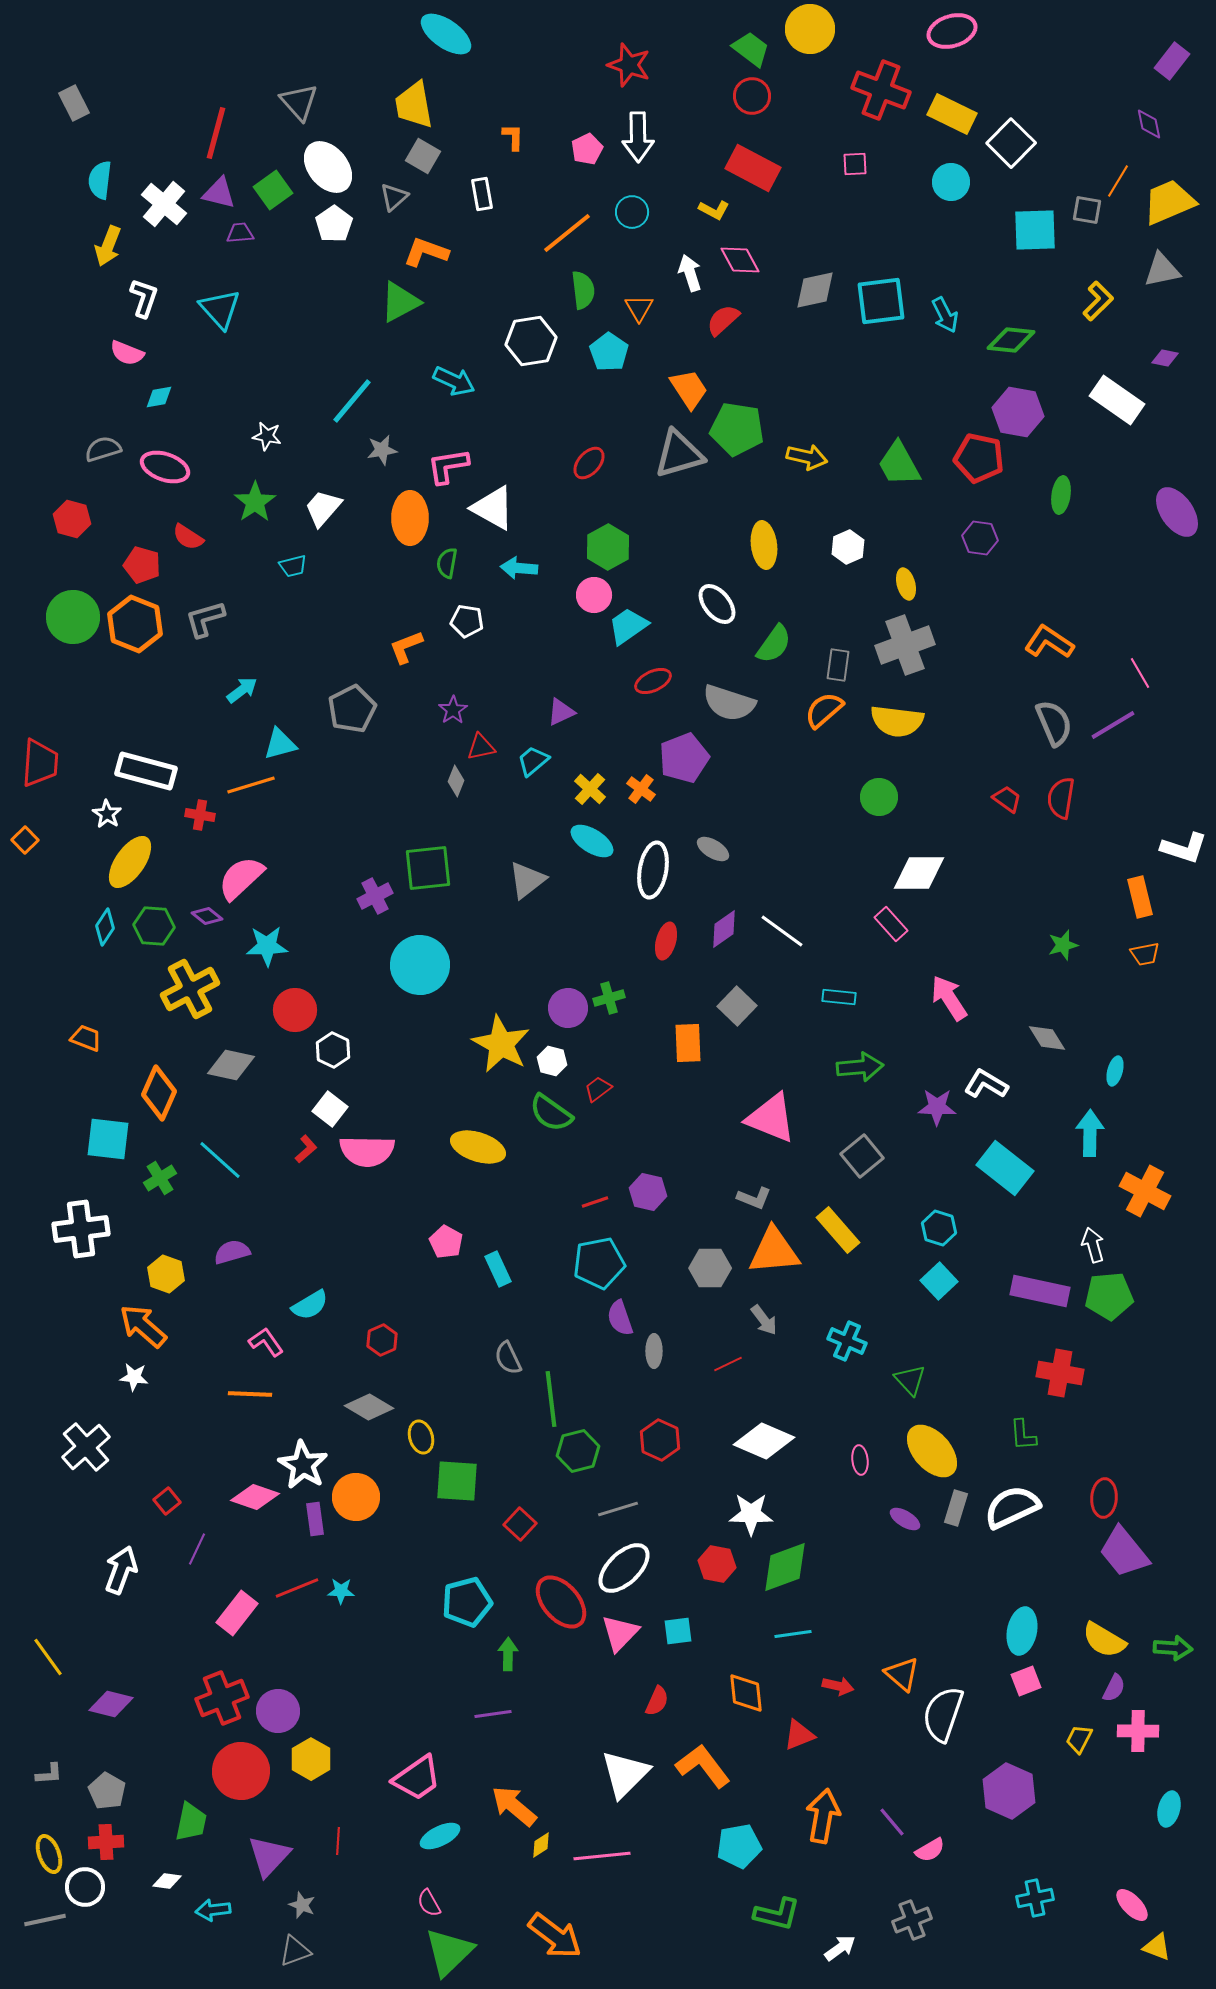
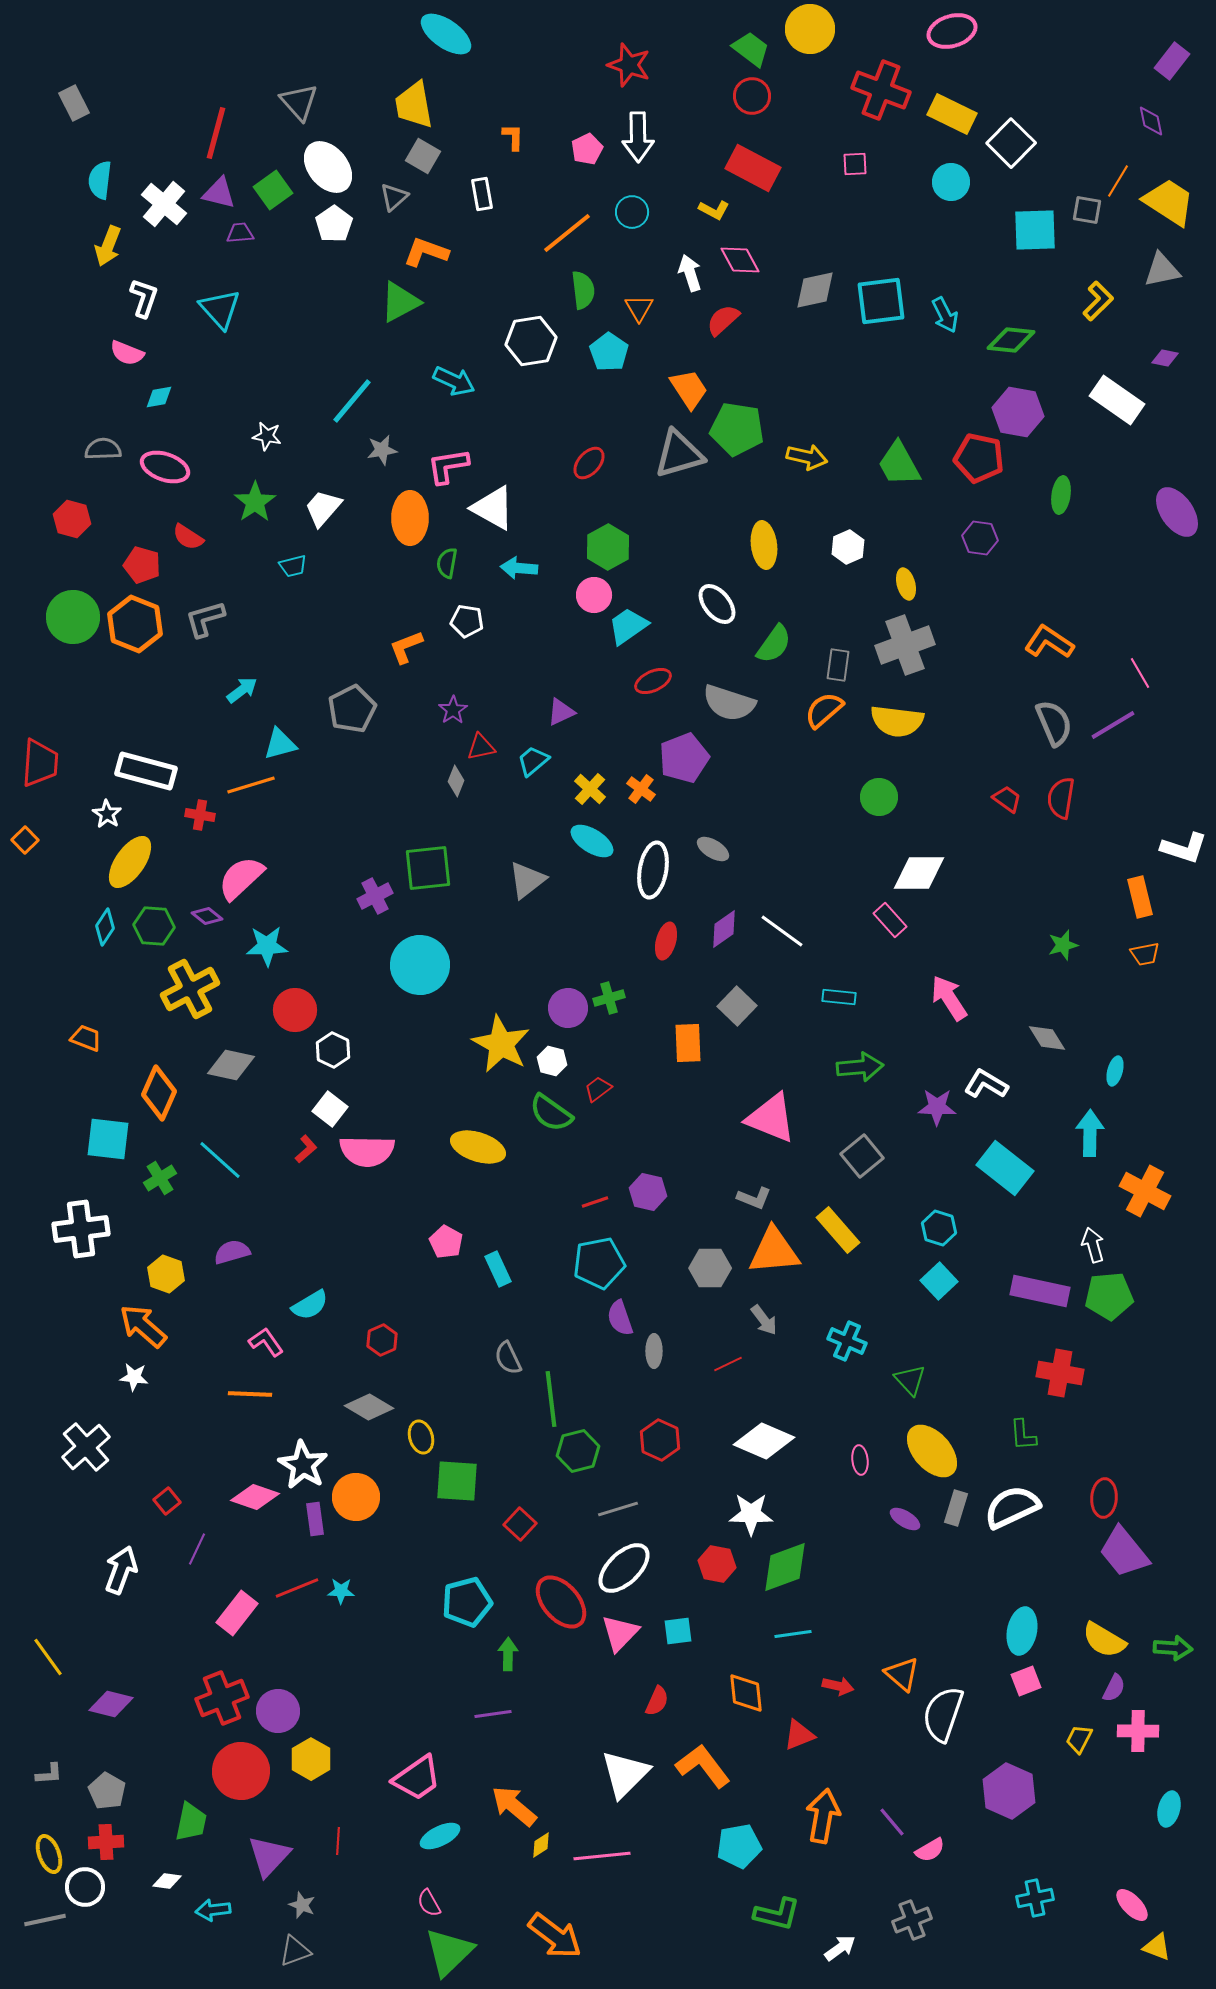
purple diamond at (1149, 124): moved 2 px right, 3 px up
yellow trapezoid at (1169, 202): rotated 56 degrees clockwise
gray semicircle at (103, 449): rotated 15 degrees clockwise
pink rectangle at (891, 924): moved 1 px left, 4 px up
